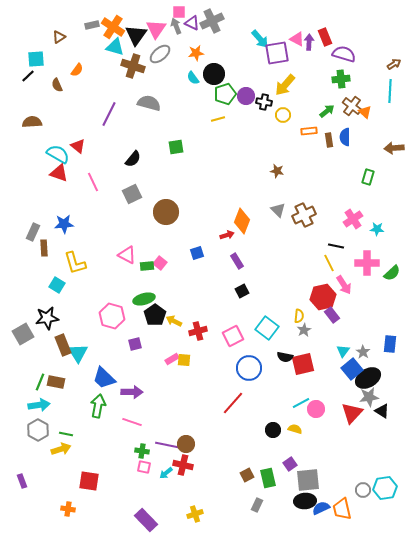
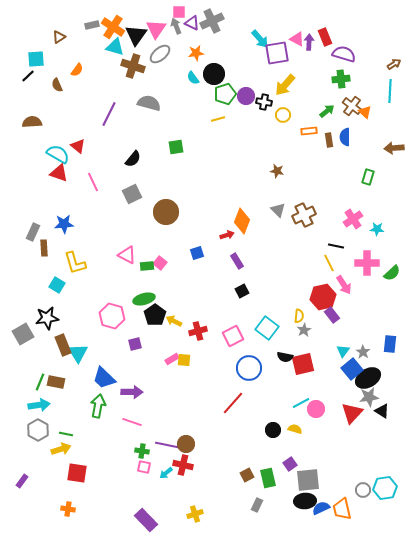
purple rectangle at (22, 481): rotated 56 degrees clockwise
red square at (89, 481): moved 12 px left, 8 px up
